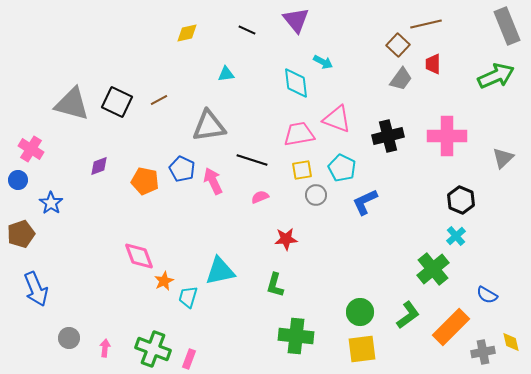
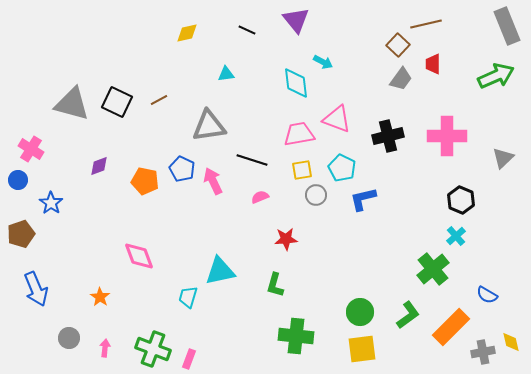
blue L-shape at (365, 202): moved 2 px left, 3 px up; rotated 12 degrees clockwise
orange star at (164, 281): moved 64 px left, 16 px down; rotated 12 degrees counterclockwise
